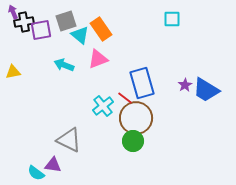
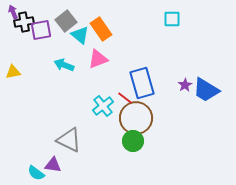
gray square: rotated 20 degrees counterclockwise
